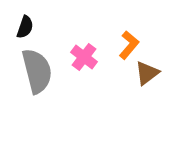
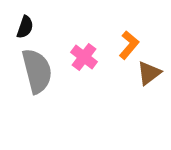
brown triangle: moved 2 px right
